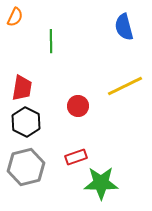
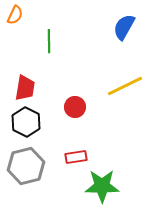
orange semicircle: moved 2 px up
blue semicircle: rotated 44 degrees clockwise
green line: moved 2 px left
red trapezoid: moved 3 px right
red circle: moved 3 px left, 1 px down
red rectangle: rotated 10 degrees clockwise
gray hexagon: moved 1 px up
green star: moved 1 px right, 3 px down
